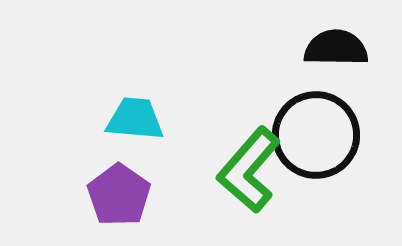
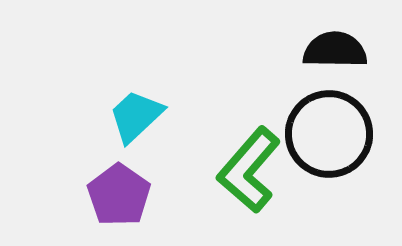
black semicircle: moved 1 px left, 2 px down
cyan trapezoid: moved 1 px right, 3 px up; rotated 48 degrees counterclockwise
black circle: moved 13 px right, 1 px up
